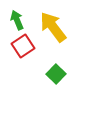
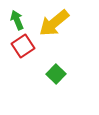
yellow arrow: moved 1 px right, 4 px up; rotated 92 degrees counterclockwise
